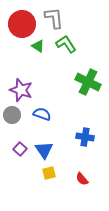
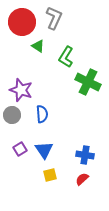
gray L-shape: rotated 30 degrees clockwise
red circle: moved 2 px up
green L-shape: moved 13 px down; rotated 115 degrees counterclockwise
blue semicircle: rotated 66 degrees clockwise
blue cross: moved 18 px down
purple square: rotated 16 degrees clockwise
yellow square: moved 1 px right, 2 px down
red semicircle: rotated 88 degrees clockwise
